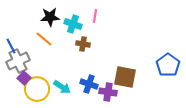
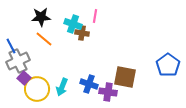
black star: moved 9 px left
brown cross: moved 1 px left, 11 px up
cyan arrow: rotated 78 degrees clockwise
